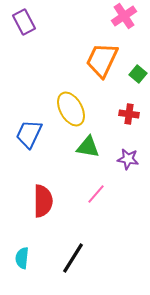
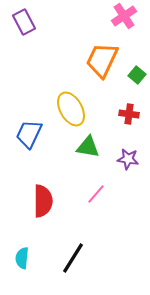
green square: moved 1 px left, 1 px down
